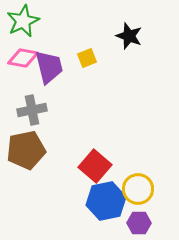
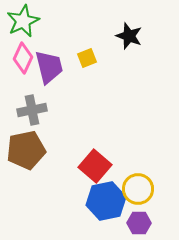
pink diamond: rotated 76 degrees counterclockwise
